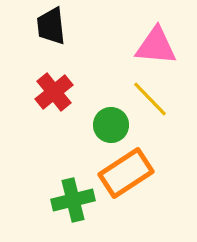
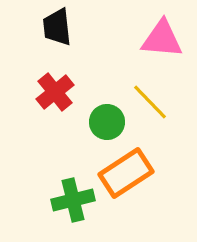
black trapezoid: moved 6 px right, 1 px down
pink triangle: moved 6 px right, 7 px up
red cross: moved 1 px right
yellow line: moved 3 px down
green circle: moved 4 px left, 3 px up
